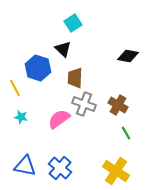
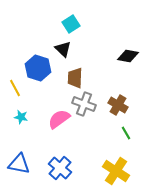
cyan square: moved 2 px left, 1 px down
blue triangle: moved 6 px left, 2 px up
